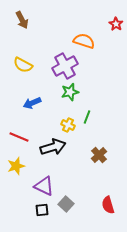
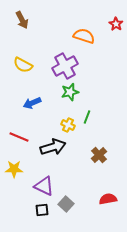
orange semicircle: moved 5 px up
yellow star: moved 2 px left, 3 px down; rotated 18 degrees clockwise
red semicircle: moved 6 px up; rotated 96 degrees clockwise
